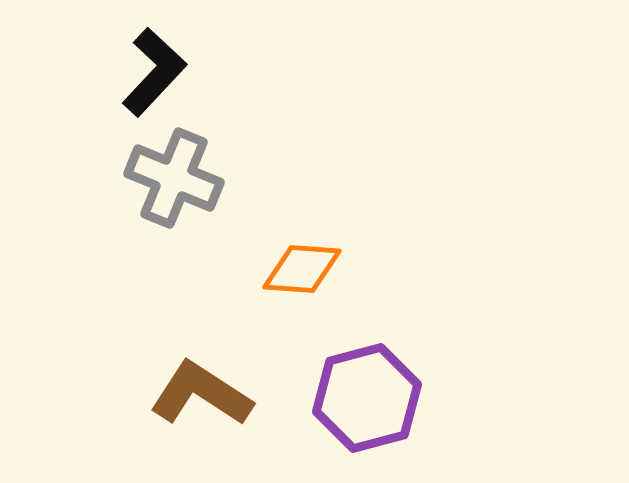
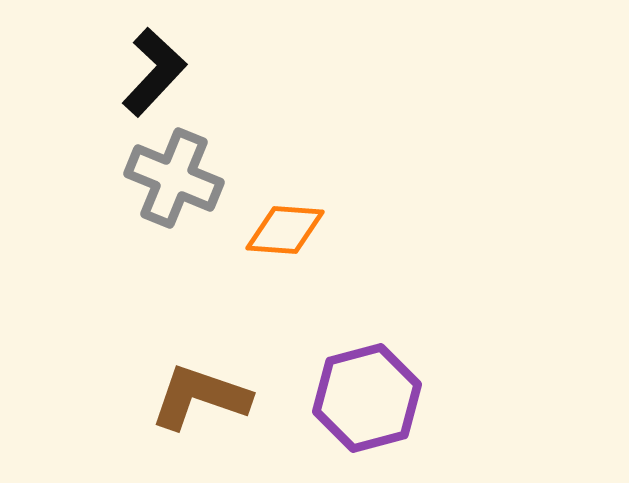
orange diamond: moved 17 px left, 39 px up
brown L-shape: moved 1 px left, 3 px down; rotated 14 degrees counterclockwise
